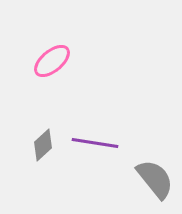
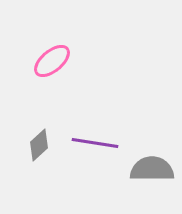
gray diamond: moved 4 px left
gray semicircle: moved 3 px left, 10 px up; rotated 51 degrees counterclockwise
